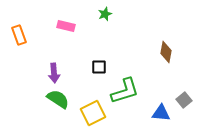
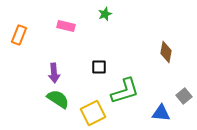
orange rectangle: rotated 42 degrees clockwise
gray square: moved 4 px up
